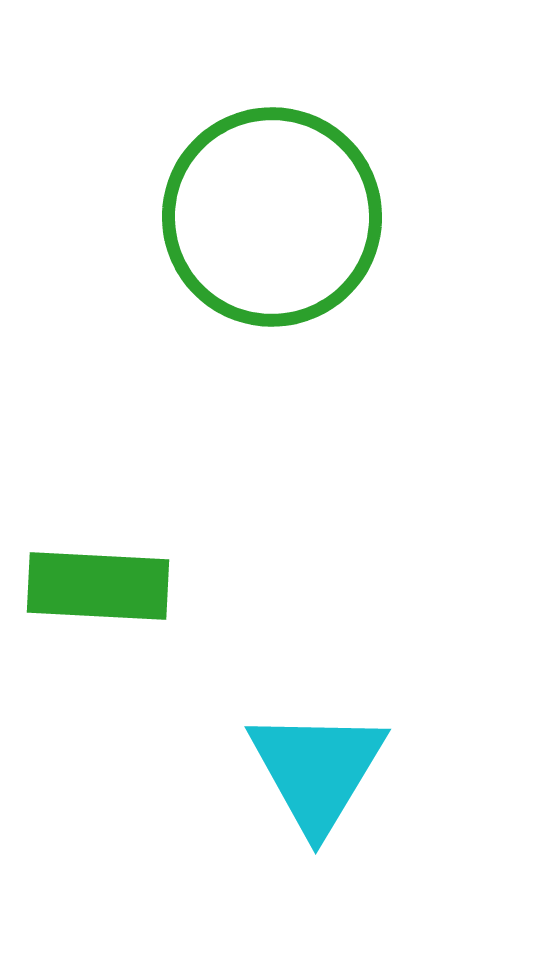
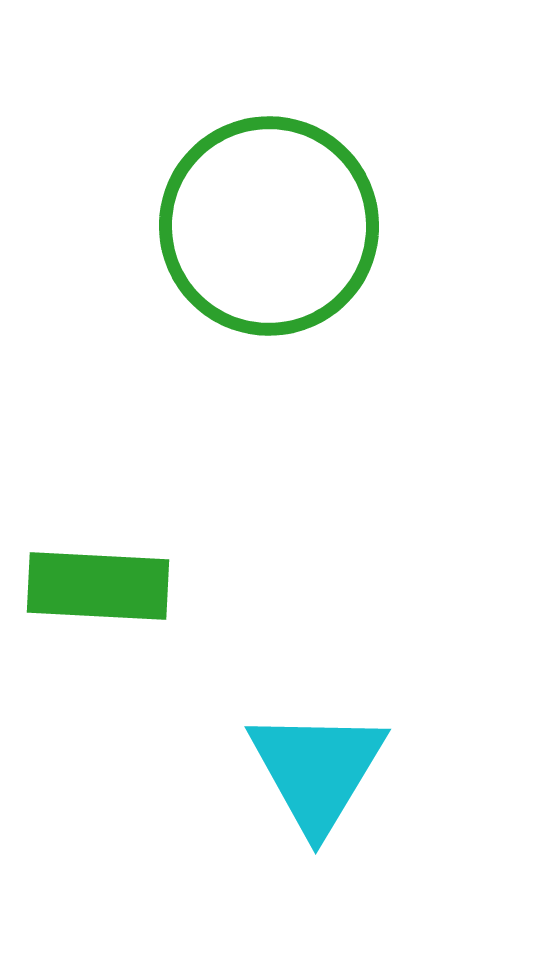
green circle: moved 3 px left, 9 px down
